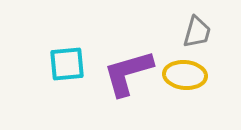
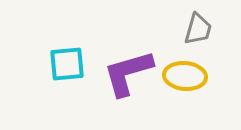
gray trapezoid: moved 1 px right, 3 px up
yellow ellipse: moved 1 px down
